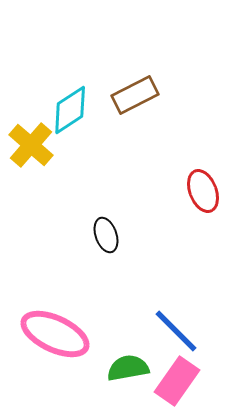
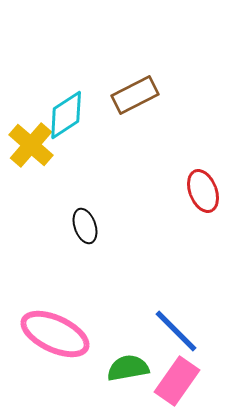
cyan diamond: moved 4 px left, 5 px down
black ellipse: moved 21 px left, 9 px up
